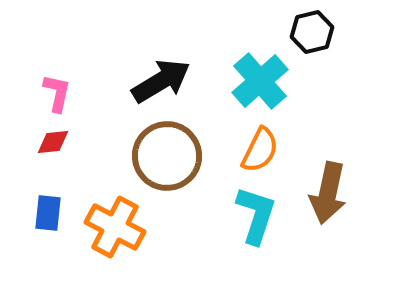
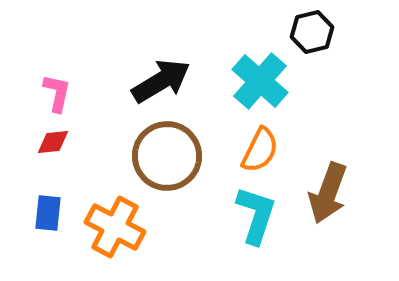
cyan cross: rotated 8 degrees counterclockwise
brown arrow: rotated 8 degrees clockwise
